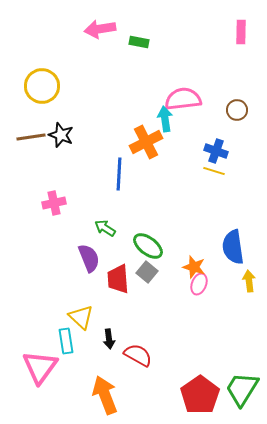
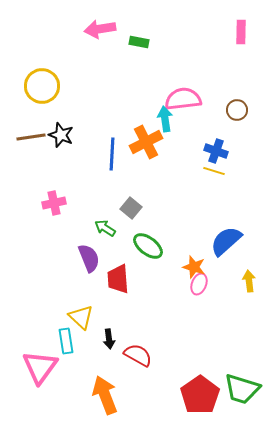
blue line: moved 7 px left, 20 px up
blue semicircle: moved 7 px left, 6 px up; rotated 56 degrees clockwise
gray square: moved 16 px left, 64 px up
green trapezoid: rotated 105 degrees counterclockwise
